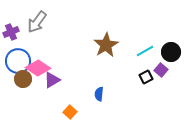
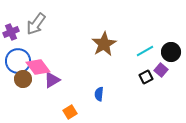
gray arrow: moved 1 px left, 2 px down
brown star: moved 2 px left, 1 px up
pink diamond: moved 1 px up; rotated 20 degrees clockwise
orange square: rotated 16 degrees clockwise
